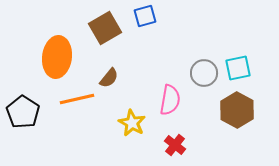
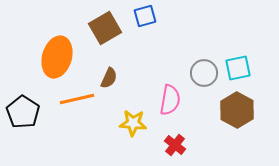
orange ellipse: rotated 9 degrees clockwise
brown semicircle: rotated 15 degrees counterclockwise
yellow star: moved 1 px right; rotated 24 degrees counterclockwise
